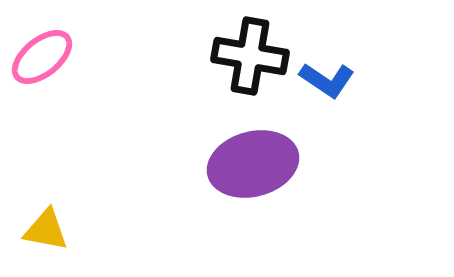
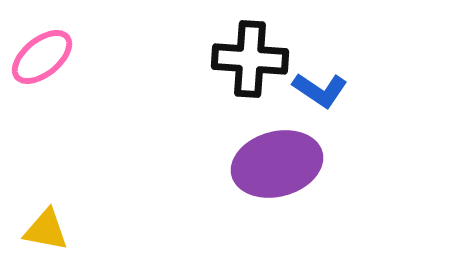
black cross: moved 3 px down; rotated 6 degrees counterclockwise
blue L-shape: moved 7 px left, 10 px down
purple ellipse: moved 24 px right
